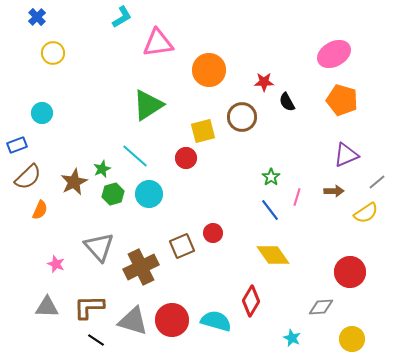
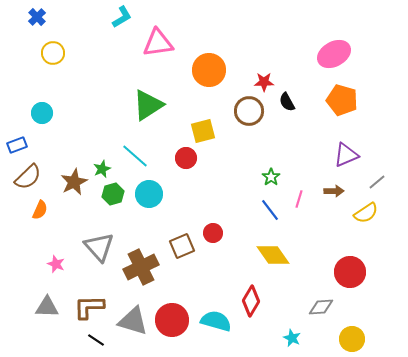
brown circle at (242, 117): moved 7 px right, 6 px up
pink line at (297, 197): moved 2 px right, 2 px down
